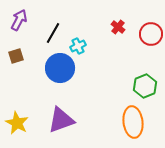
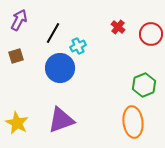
green hexagon: moved 1 px left, 1 px up
